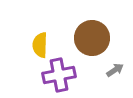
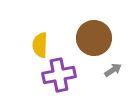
brown circle: moved 2 px right
gray arrow: moved 2 px left
